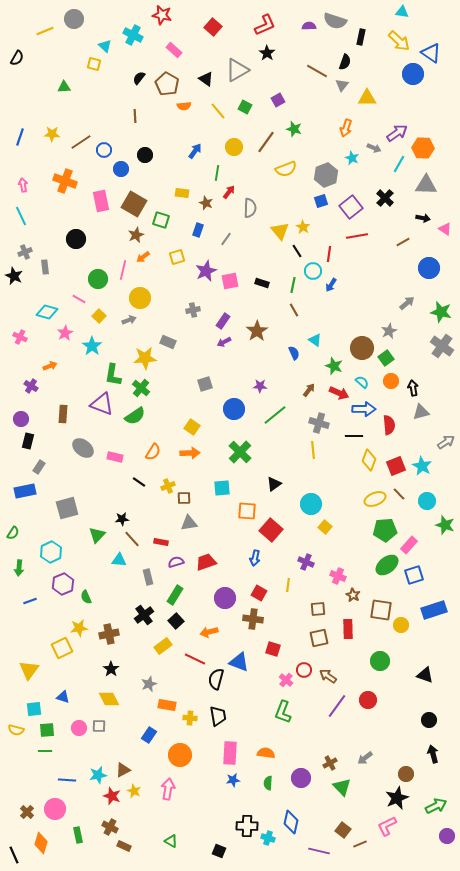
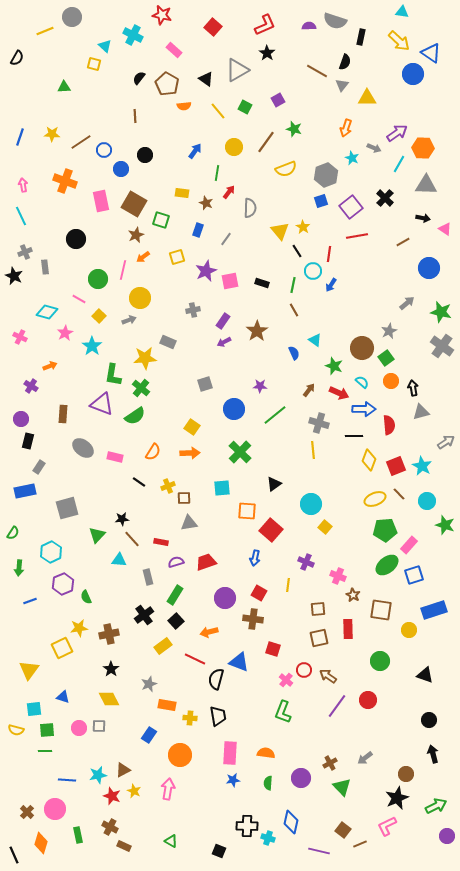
gray circle at (74, 19): moved 2 px left, 2 px up
yellow circle at (401, 625): moved 8 px right, 5 px down
